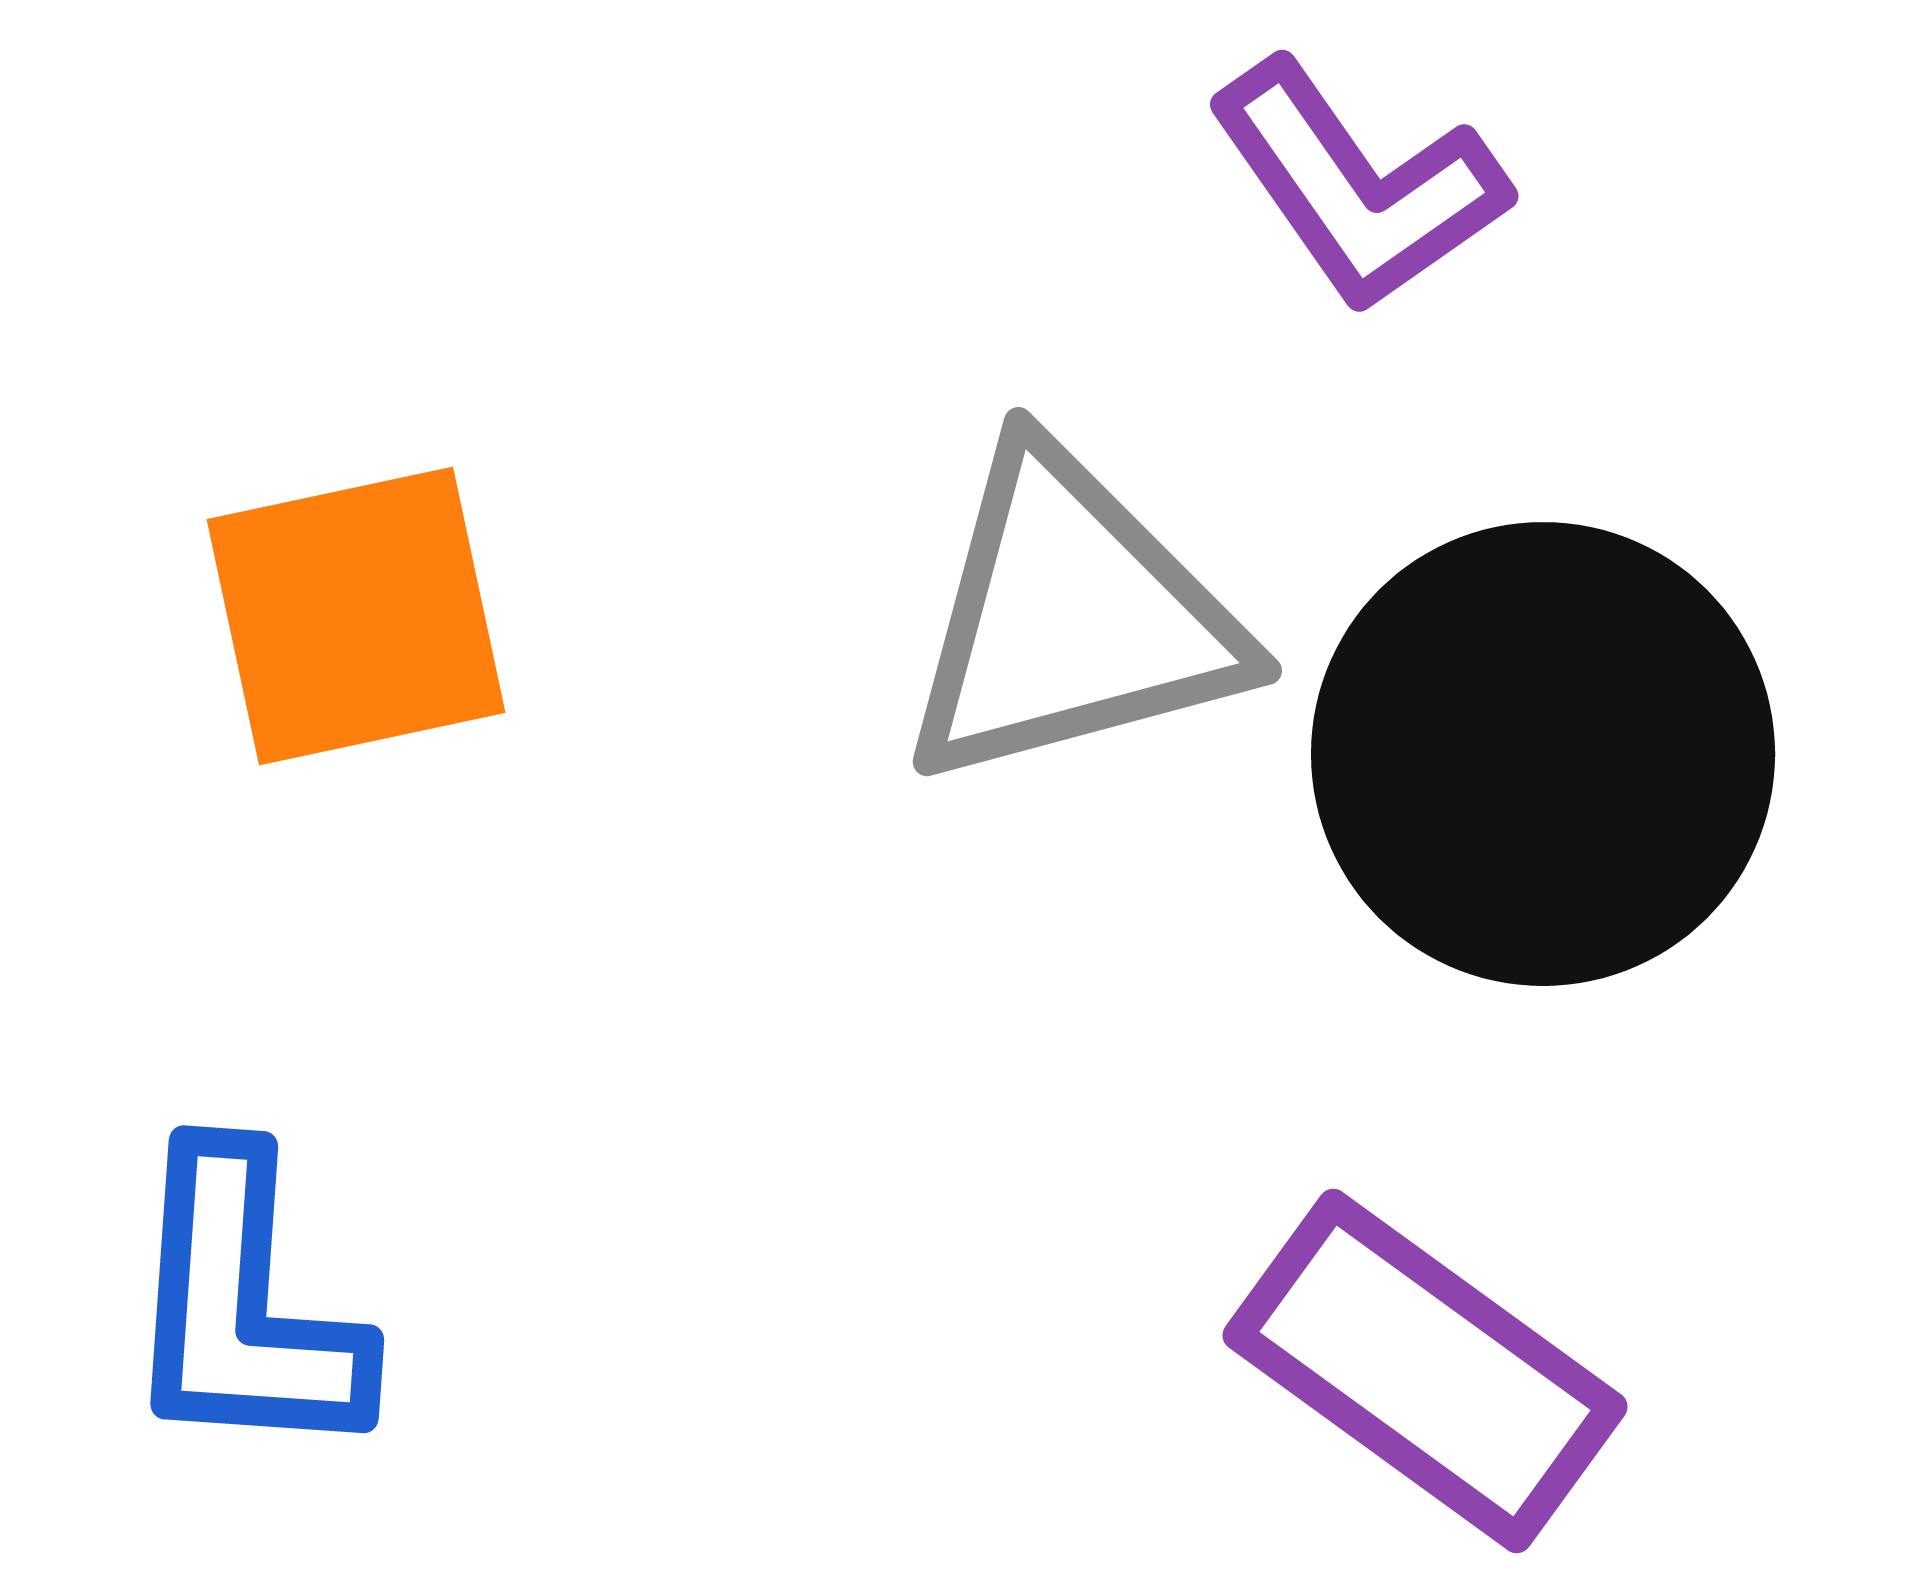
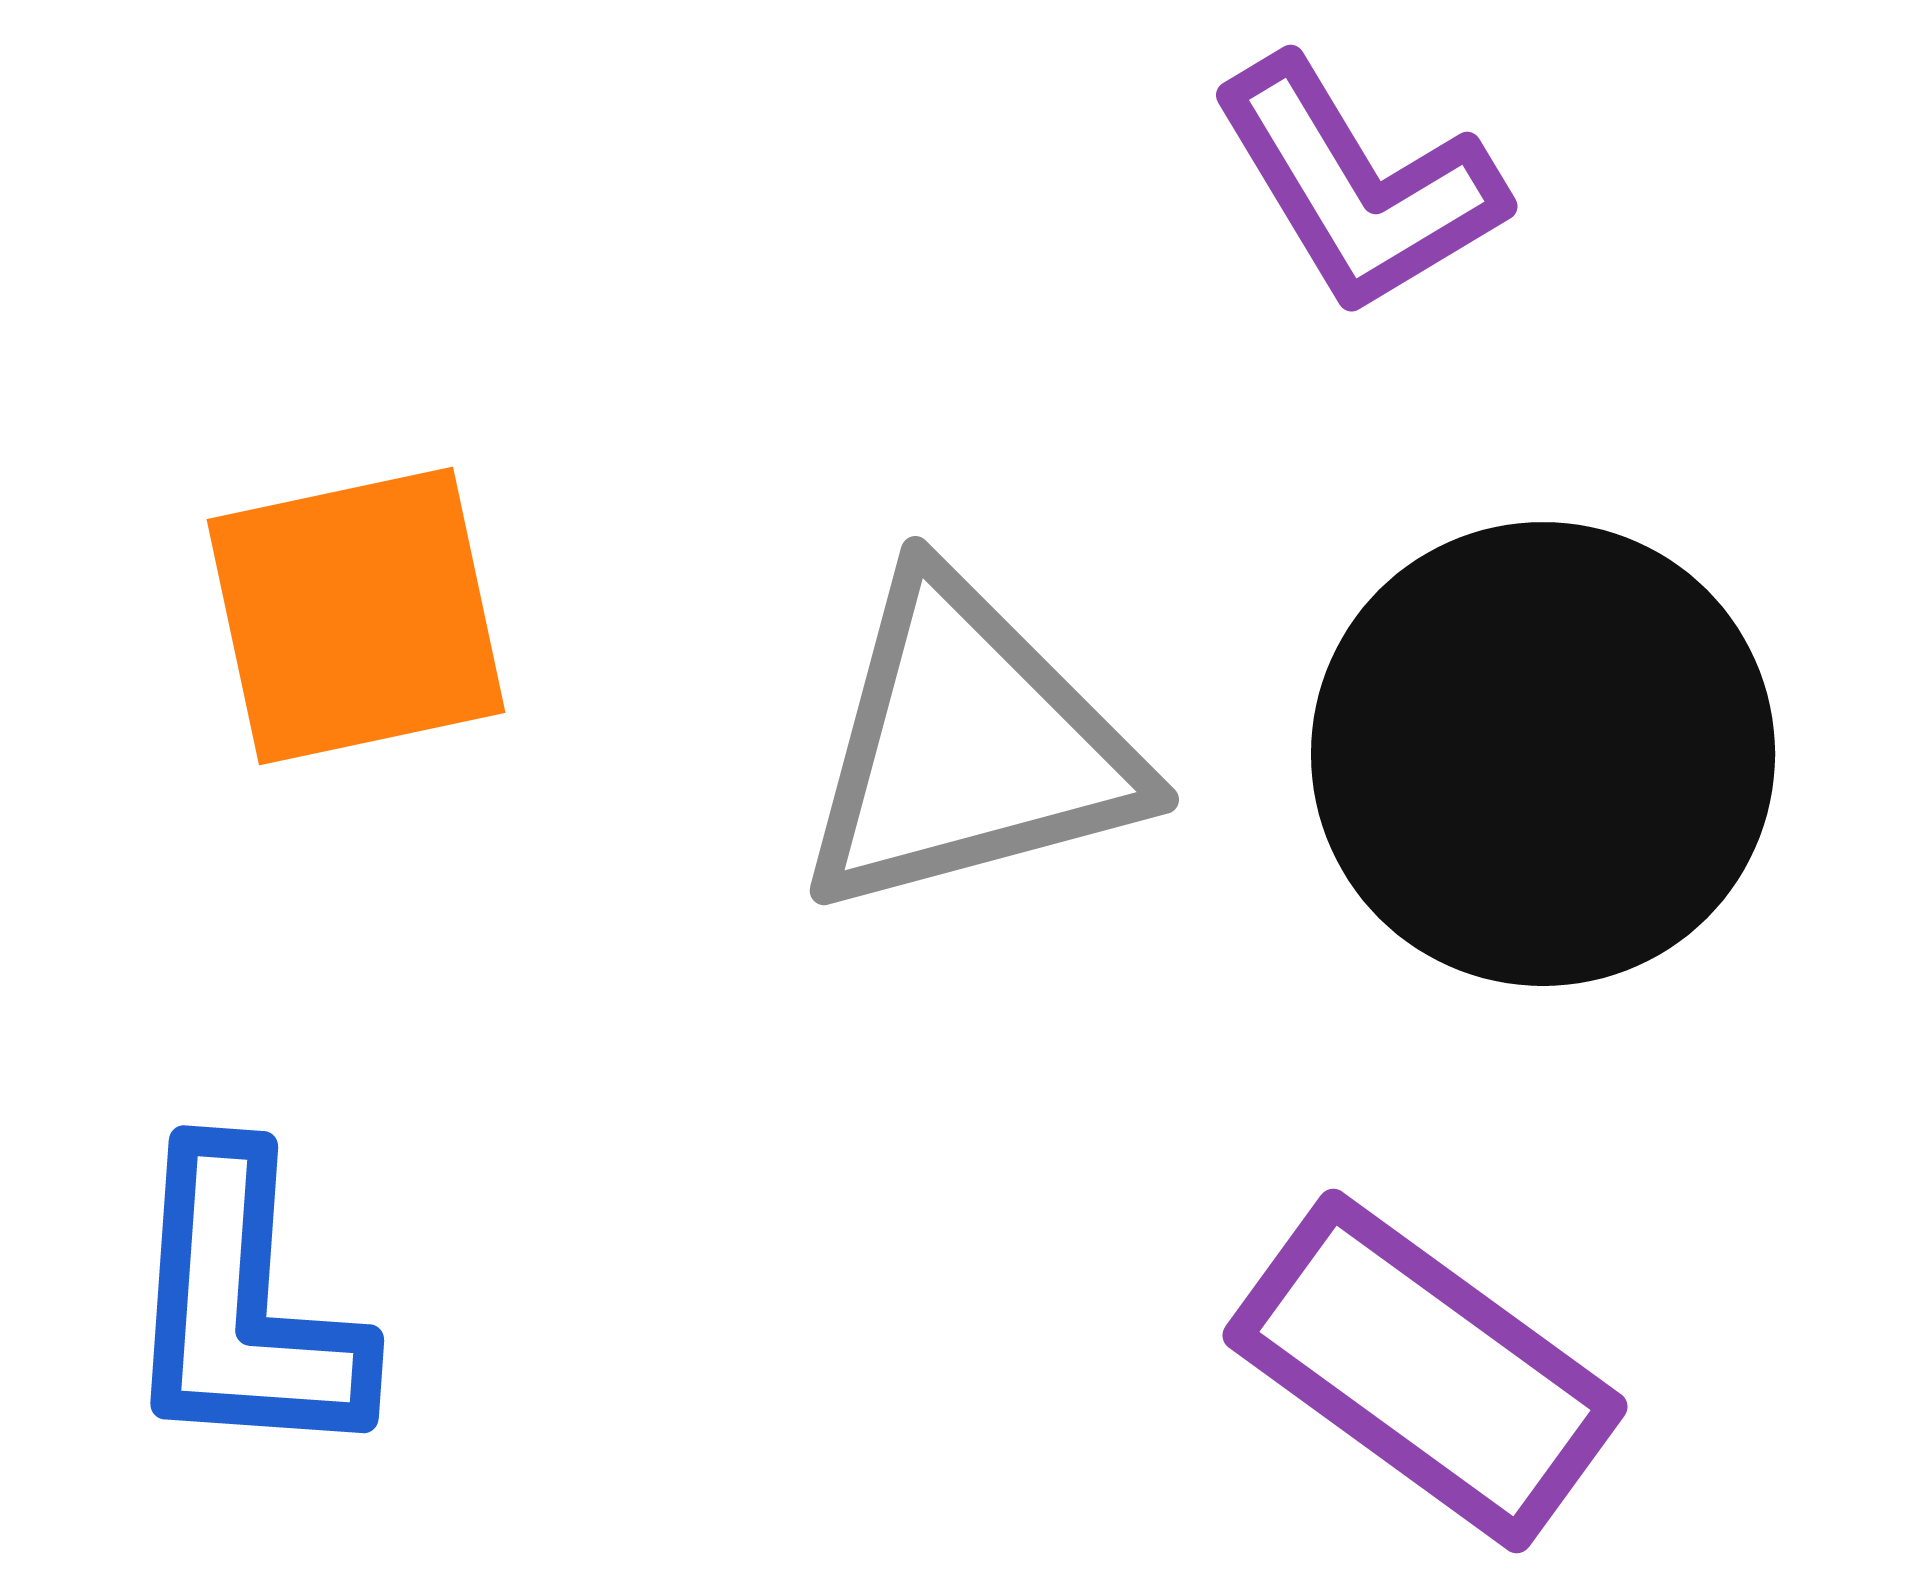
purple L-shape: rotated 4 degrees clockwise
gray triangle: moved 103 px left, 129 px down
